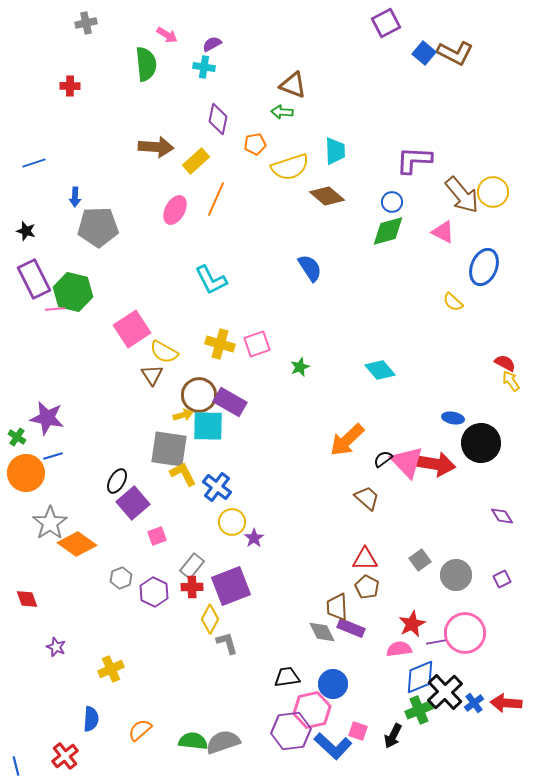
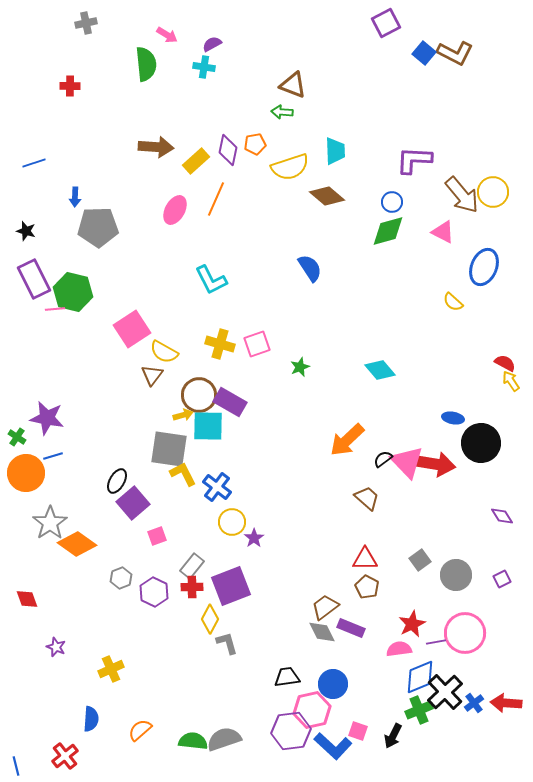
purple diamond at (218, 119): moved 10 px right, 31 px down
brown triangle at (152, 375): rotated 10 degrees clockwise
brown trapezoid at (337, 607): moved 12 px left; rotated 56 degrees clockwise
gray semicircle at (223, 742): moved 1 px right, 3 px up
